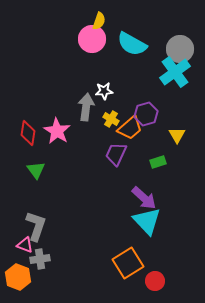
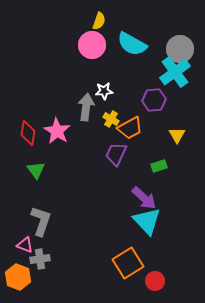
pink circle: moved 6 px down
purple hexagon: moved 8 px right, 14 px up; rotated 10 degrees clockwise
orange trapezoid: rotated 12 degrees clockwise
green rectangle: moved 1 px right, 4 px down
gray L-shape: moved 5 px right, 5 px up
